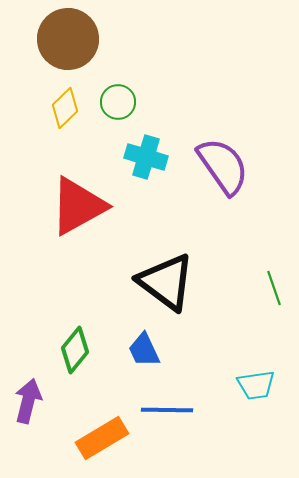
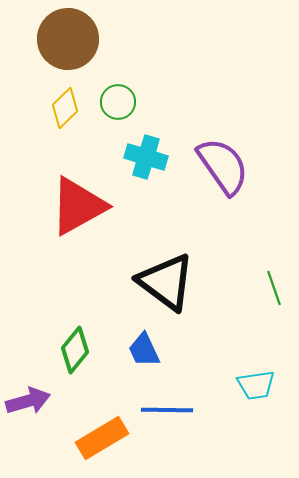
purple arrow: rotated 60 degrees clockwise
